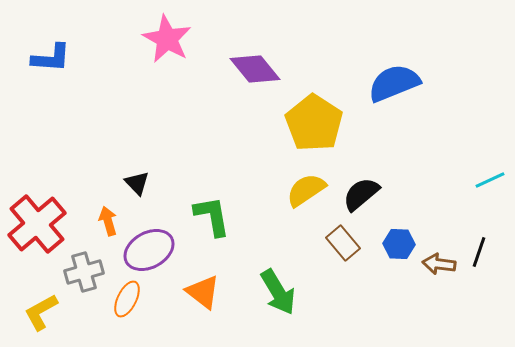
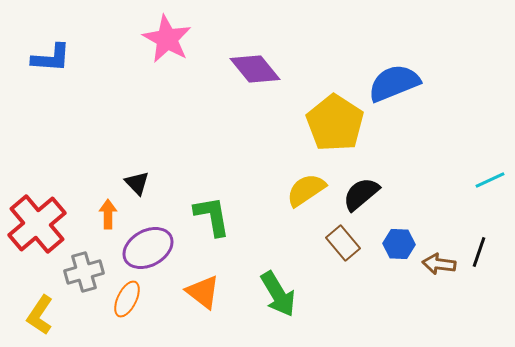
yellow pentagon: moved 21 px right
orange arrow: moved 7 px up; rotated 16 degrees clockwise
purple ellipse: moved 1 px left, 2 px up
green arrow: moved 2 px down
yellow L-shape: moved 1 px left, 3 px down; rotated 27 degrees counterclockwise
